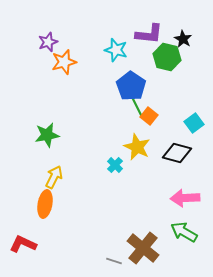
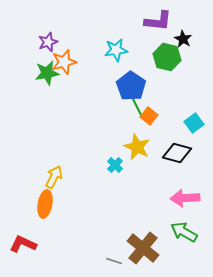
purple L-shape: moved 9 px right, 13 px up
cyan star: rotated 25 degrees counterclockwise
green star: moved 62 px up
